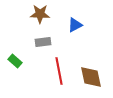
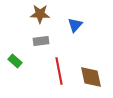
blue triangle: rotated 21 degrees counterclockwise
gray rectangle: moved 2 px left, 1 px up
